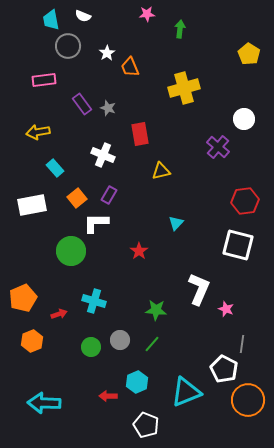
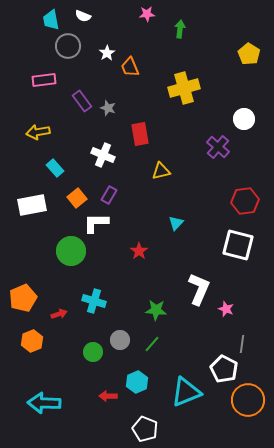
purple rectangle at (82, 104): moved 3 px up
green circle at (91, 347): moved 2 px right, 5 px down
white pentagon at (146, 425): moved 1 px left, 4 px down
